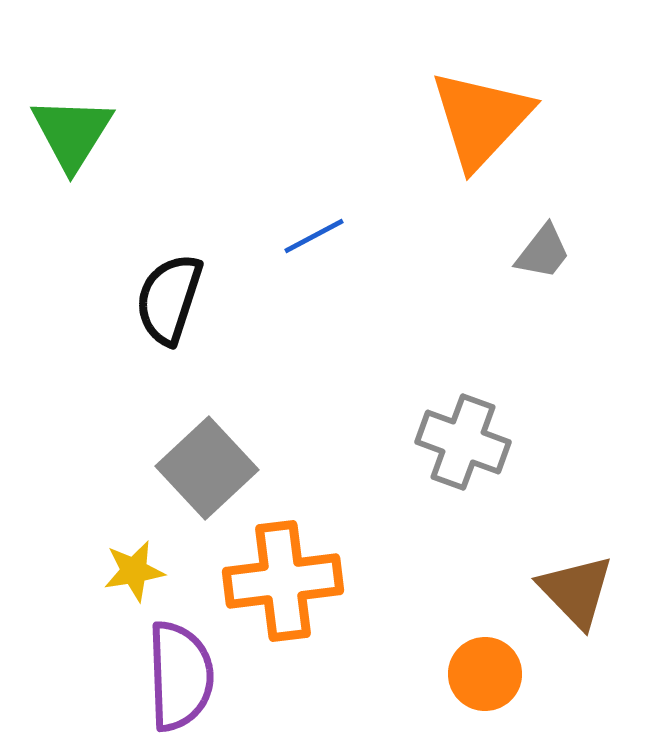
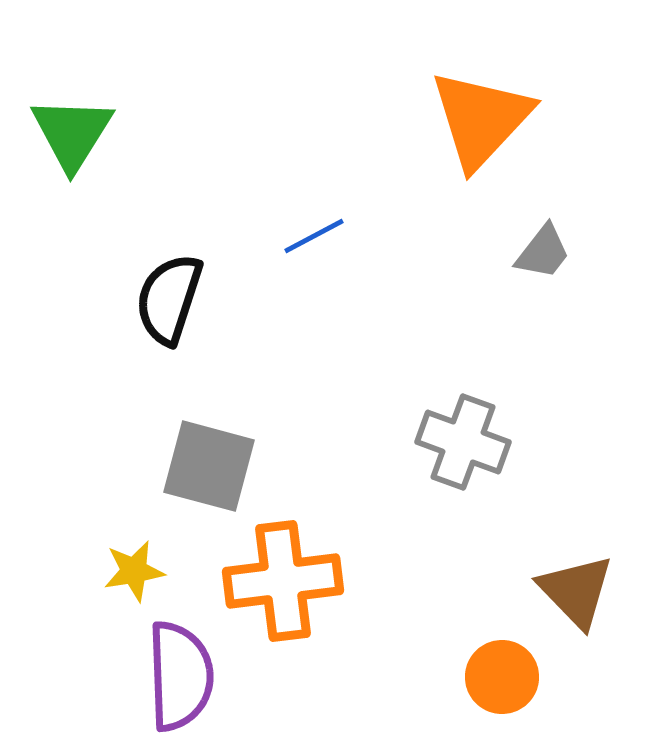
gray square: moved 2 px right, 2 px up; rotated 32 degrees counterclockwise
orange circle: moved 17 px right, 3 px down
